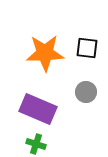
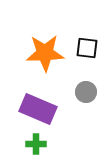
green cross: rotated 18 degrees counterclockwise
